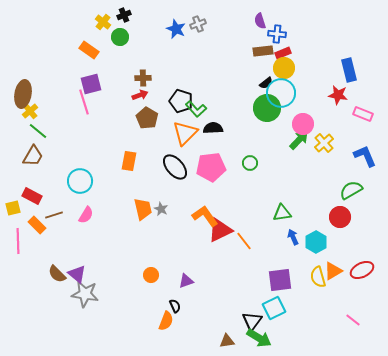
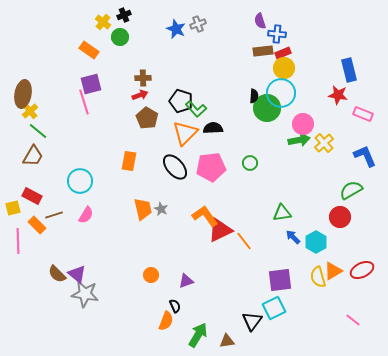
black semicircle at (266, 83): moved 12 px left, 13 px down; rotated 48 degrees counterclockwise
green arrow at (299, 140): rotated 35 degrees clockwise
blue arrow at (293, 237): rotated 21 degrees counterclockwise
green arrow at (259, 338): moved 61 px left, 3 px up; rotated 90 degrees counterclockwise
